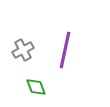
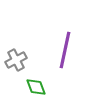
gray cross: moved 7 px left, 10 px down
